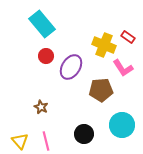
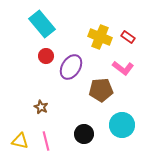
yellow cross: moved 4 px left, 8 px up
pink L-shape: rotated 20 degrees counterclockwise
yellow triangle: rotated 36 degrees counterclockwise
